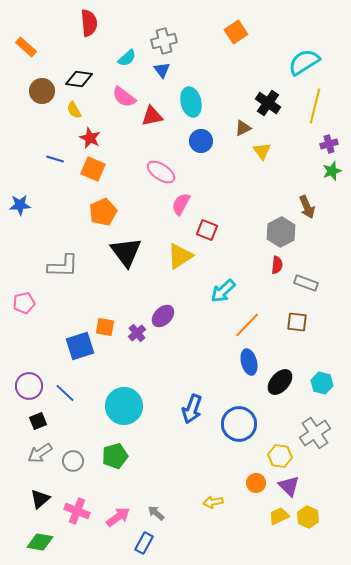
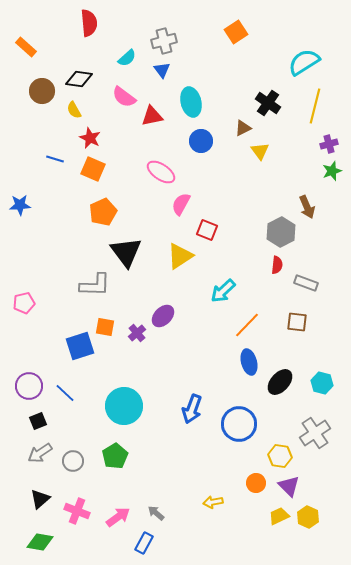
yellow triangle at (262, 151): moved 2 px left
gray L-shape at (63, 266): moved 32 px right, 19 px down
green pentagon at (115, 456): rotated 15 degrees counterclockwise
